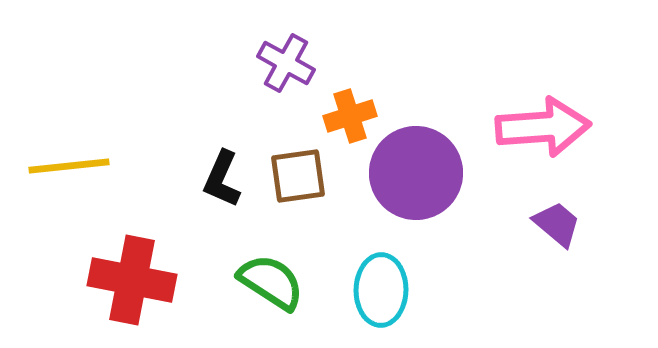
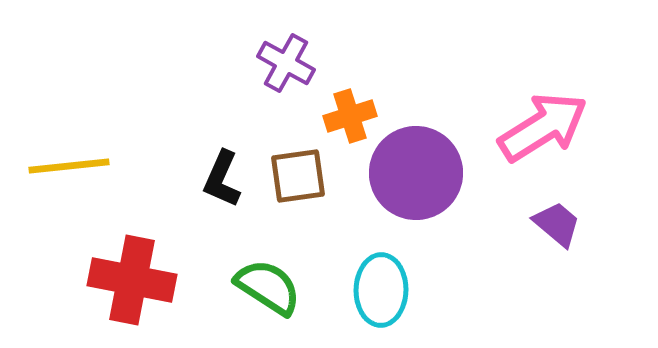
pink arrow: rotated 28 degrees counterclockwise
green semicircle: moved 3 px left, 5 px down
